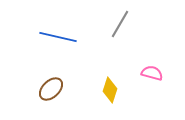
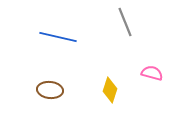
gray line: moved 5 px right, 2 px up; rotated 52 degrees counterclockwise
brown ellipse: moved 1 px left, 1 px down; rotated 50 degrees clockwise
